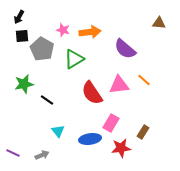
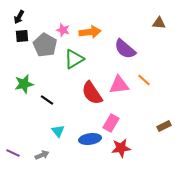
gray pentagon: moved 3 px right, 4 px up
brown rectangle: moved 21 px right, 6 px up; rotated 32 degrees clockwise
